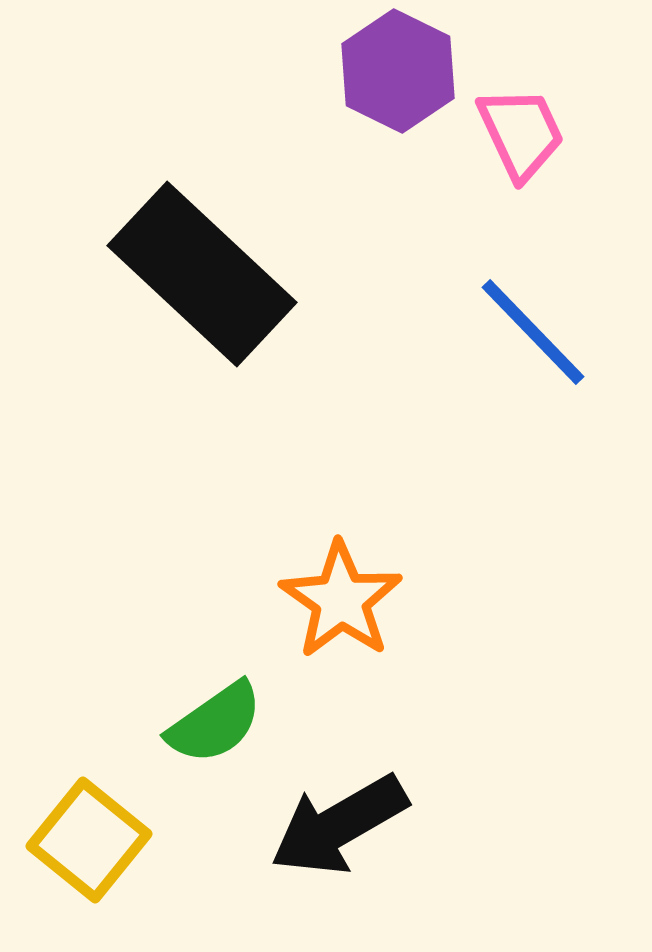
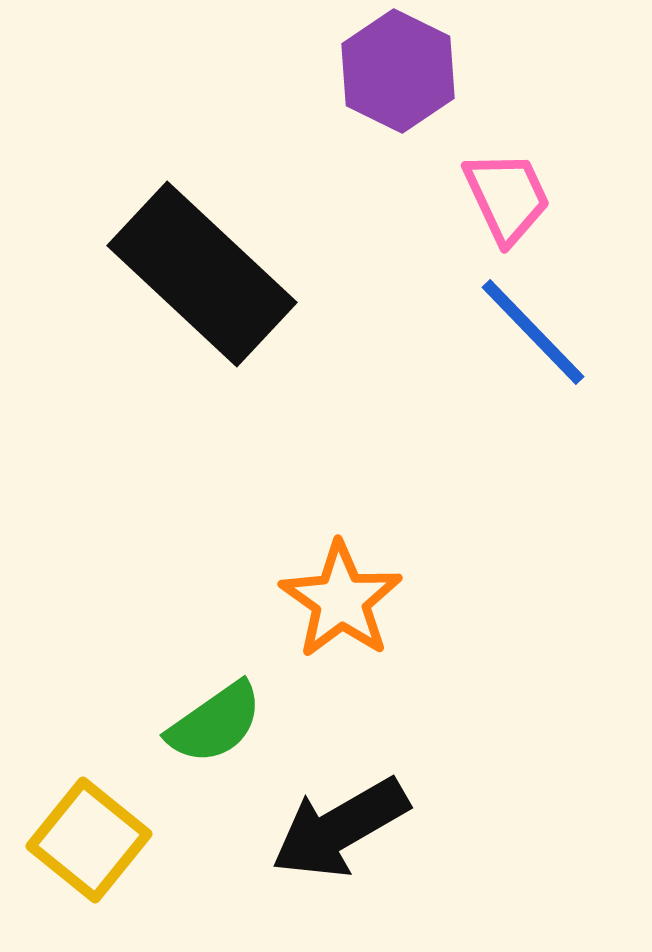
pink trapezoid: moved 14 px left, 64 px down
black arrow: moved 1 px right, 3 px down
